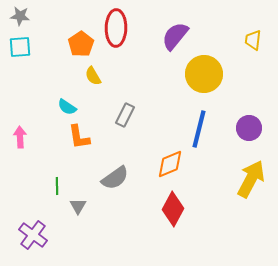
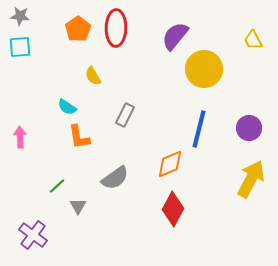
yellow trapezoid: rotated 35 degrees counterclockwise
orange pentagon: moved 3 px left, 15 px up
yellow circle: moved 5 px up
green line: rotated 48 degrees clockwise
